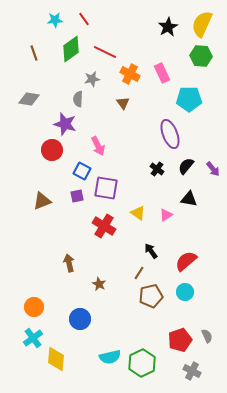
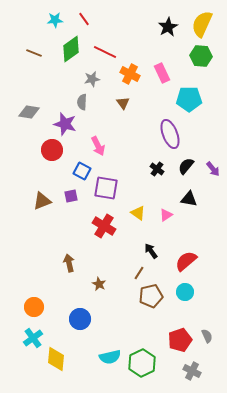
brown line at (34, 53): rotated 49 degrees counterclockwise
gray diamond at (29, 99): moved 13 px down
gray semicircle at (78, 99): moved 4 px right, 3 px down
purple square at (77, 196): moved 6 px left
